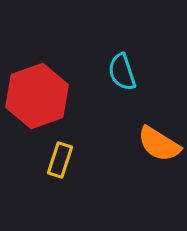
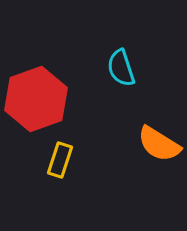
cyan semicircle: moved 1 px left, 4 px up
red hexagon: moved 1 px left, 3 px down
